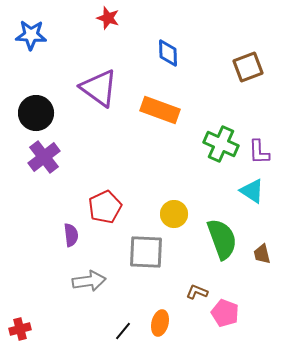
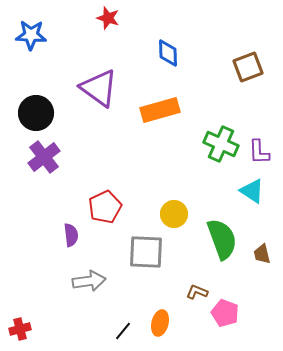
orange rectangle: rotated 36 degrees counterclockwise
